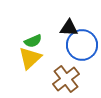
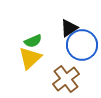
black triangle: rotated 36 degrees counterclockwise
